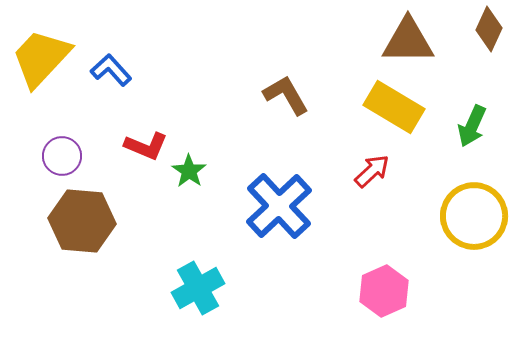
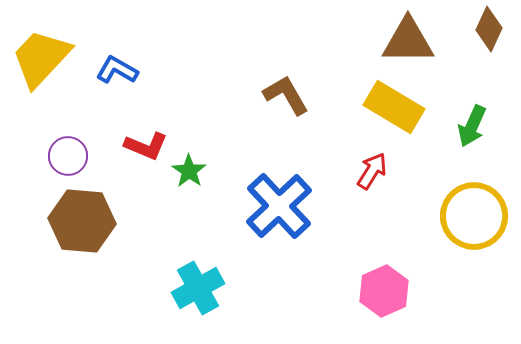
blue L-shape: moved 6 px right; rotated 18 degrees counterclockwise
purple circle: moved 6 px right
red arrow: rotated 15 degrees counterclockwise
